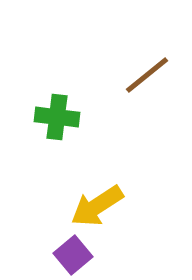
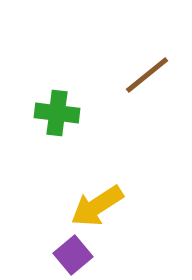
green cross: moved 4 px up
